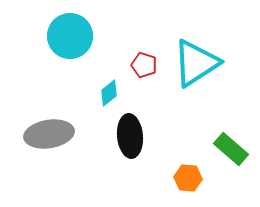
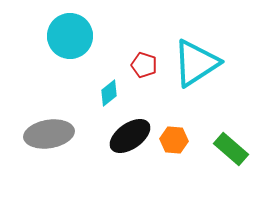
black ellipse: rotated 60 degrees clockwise
orange hexagon: moved 14 px left, 38 px up
